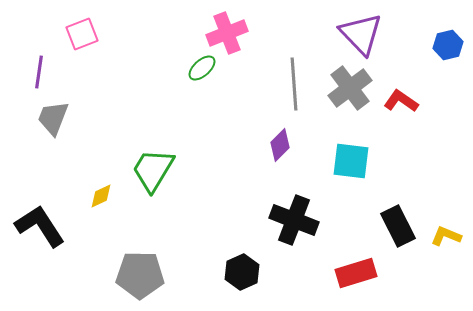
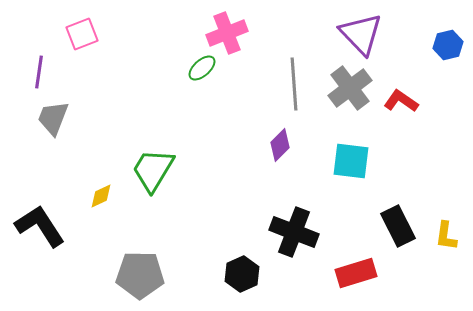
black cross: moved 12 px down
yellow L-shape: rotated 104 degrees counterclockwise
black hexagon: moved 2 px down
